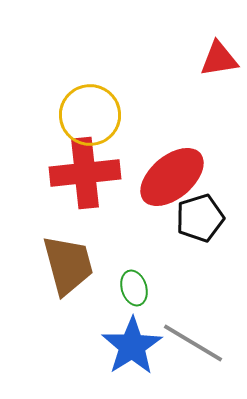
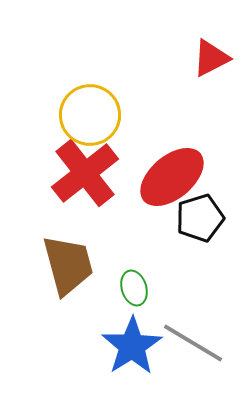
red triangle: moved 8 px left, 1 px up; rotated 18 degrees counterclockwise
red cross: rotated 32 degrees counterclockwise
